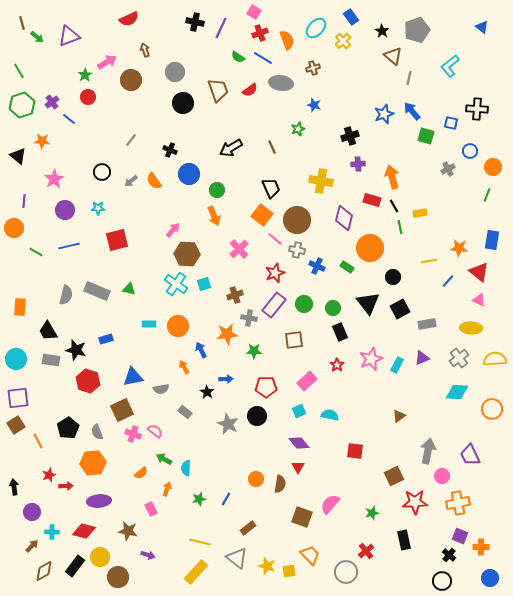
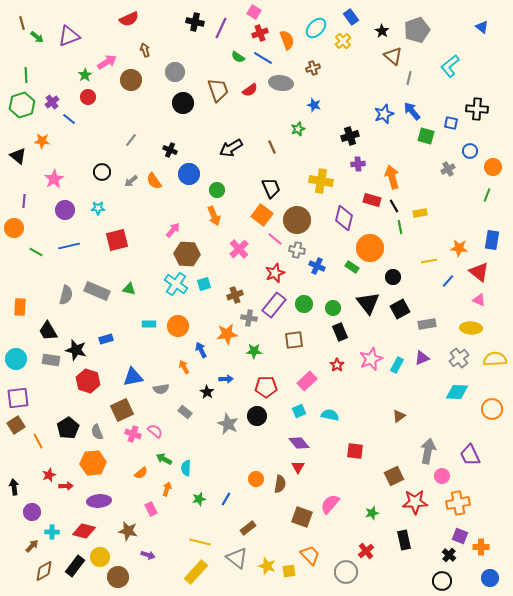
green line at (19, 71): moved 7 px right, 4 px down; rotated 28 degrees clockwise
green rectangle at (347, 267): moved 5 px right
